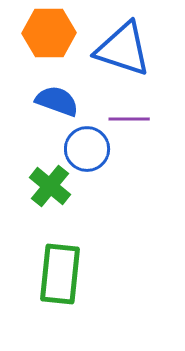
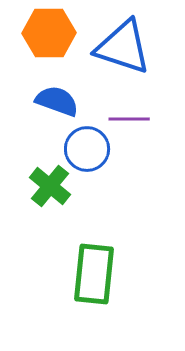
blue triangle: moved 2 px up
green rectangle: moved 34 px right
